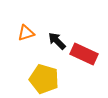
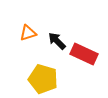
orange triangle: moved 2 px right
yellow pentagon: moved 1 px left
